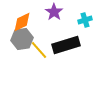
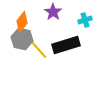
purple star: moved 1 px left
orange diamond: rotated 25 degrees counterclockwise
gray hexagon: rotated 20 degrees clockwise
